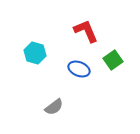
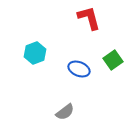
red L-shape: moved 3 px right, 13 px up; rotated 8 degrees clockwise
cyan hexagon: rotated 25 degrees clockwise
gray semicircle: moved 11 px right, 5 px down
